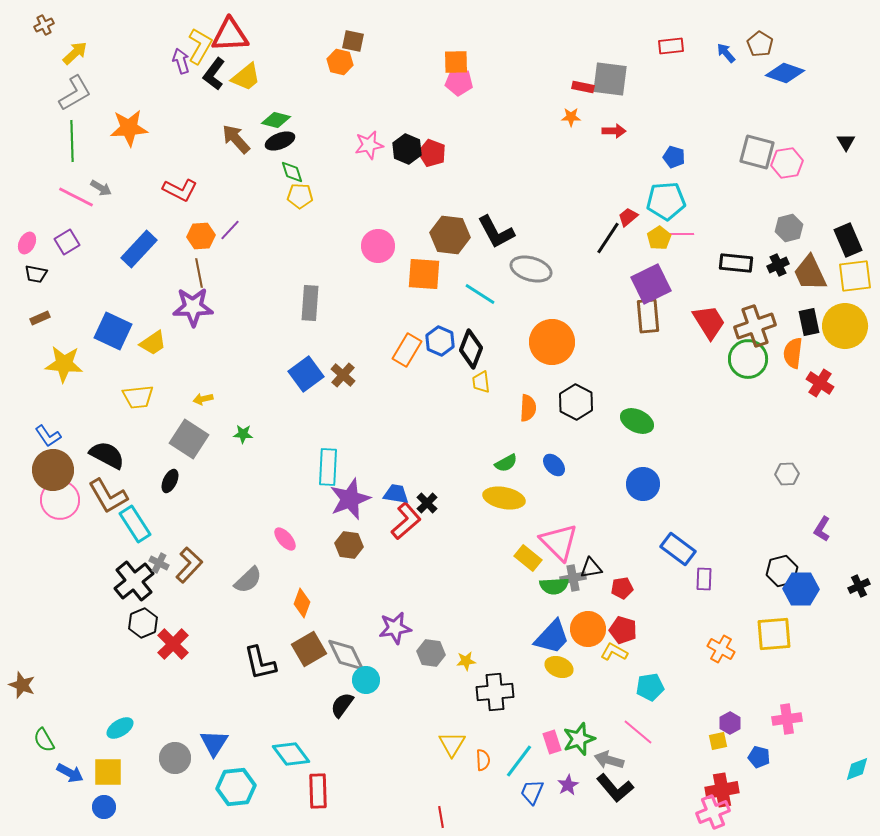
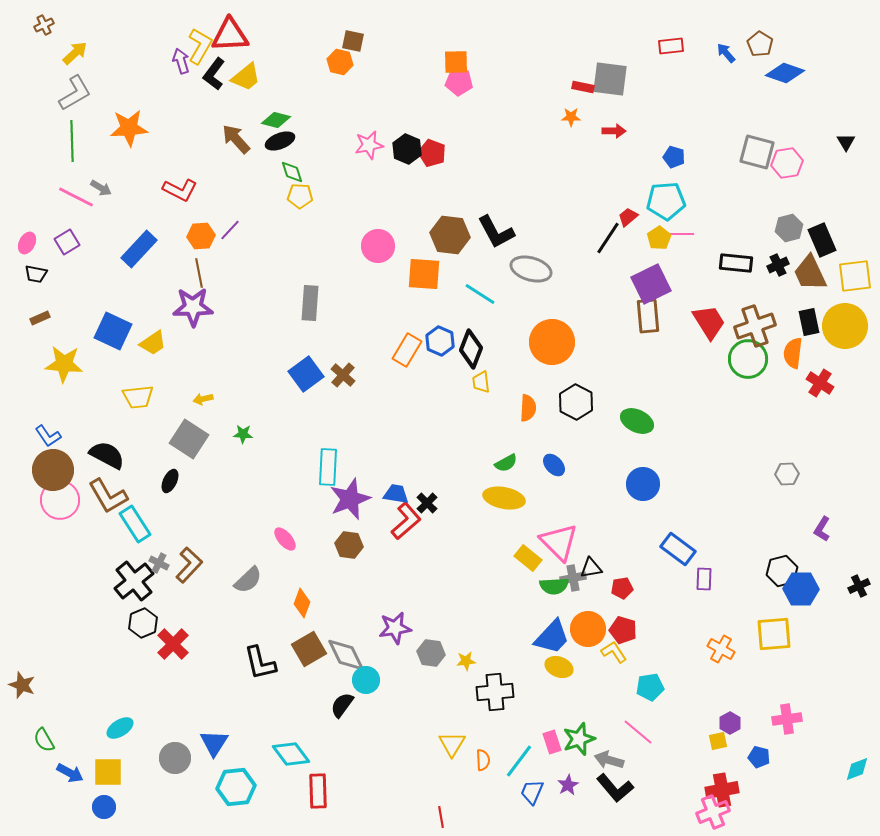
black rectangle at (848, 240): moved 26 px left
yellow L-shape at (614, 652): rotated 28 degrees clockwise
